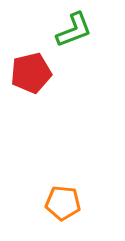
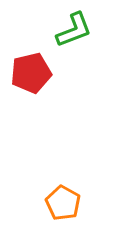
orange pentagon: rotated 24 degrees clockwise
